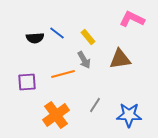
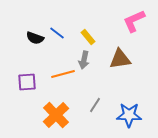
pink L-shape: moved 2 px right, 2 px down; rotated 50 degrees counterclockwise
black semicircle: rotated 24 degrees clockwise
gray arrow: rotated 42 degrees clockwise
orange cross: rotated 8 degrees counterclockwise
